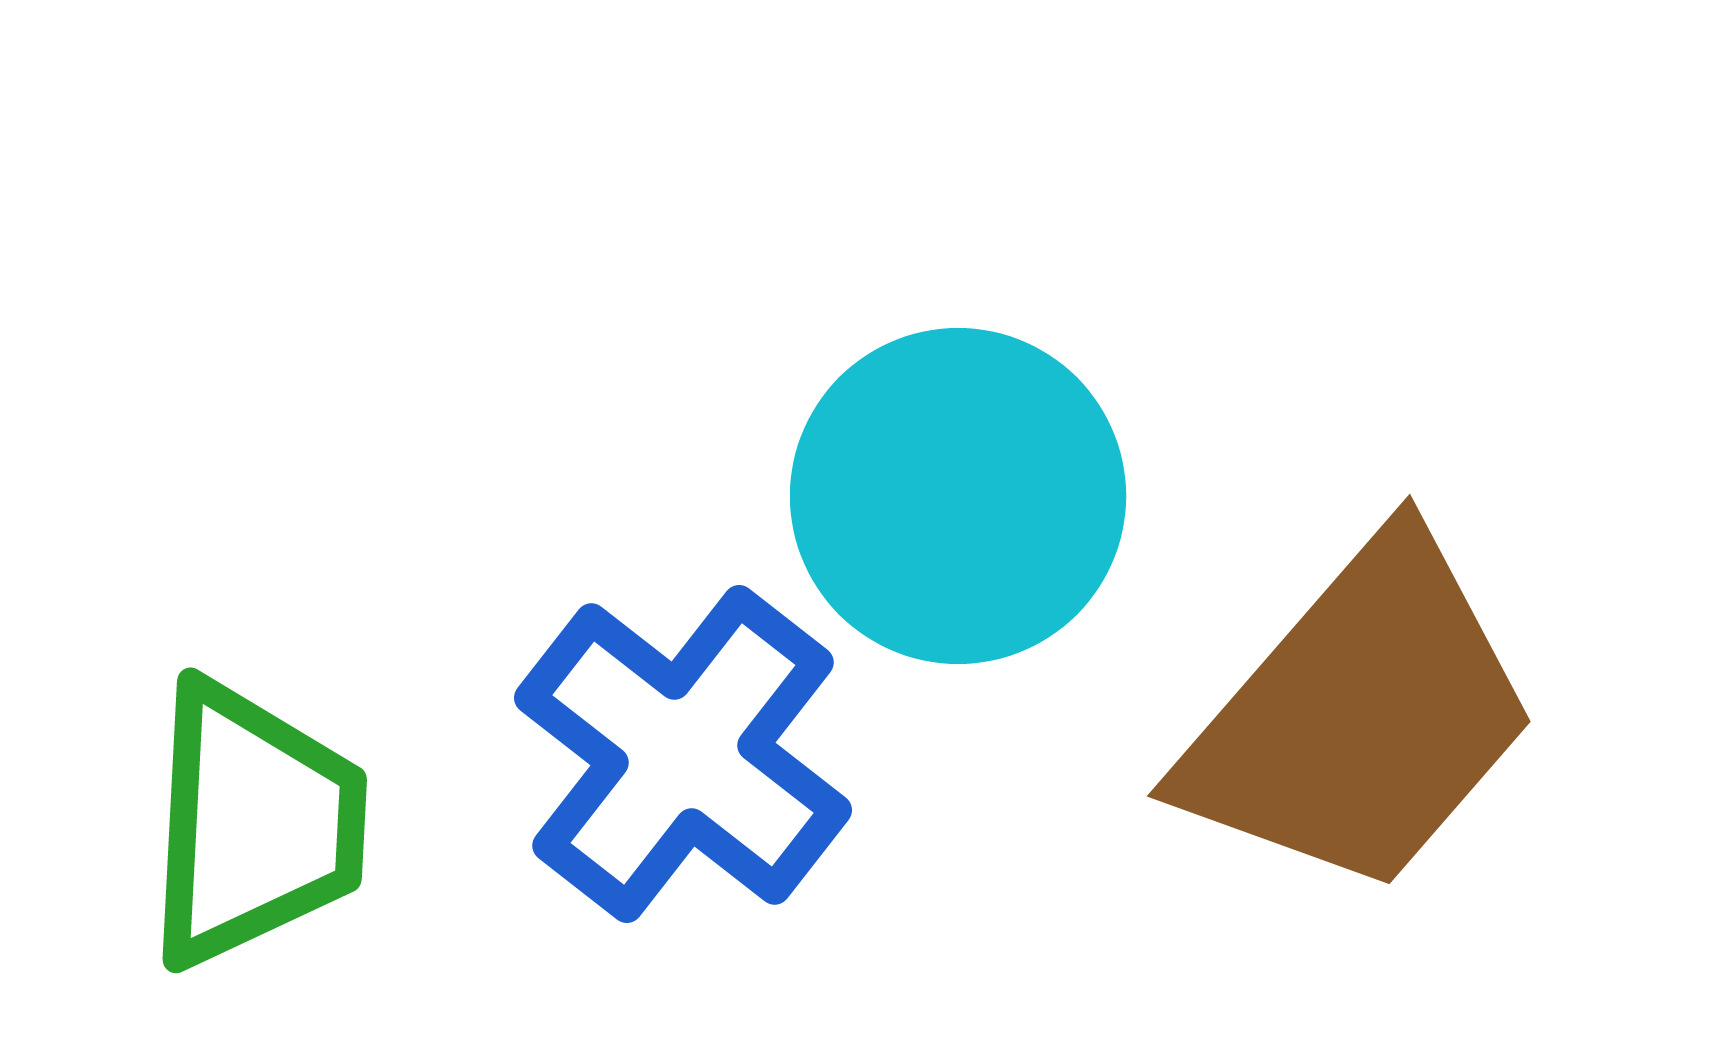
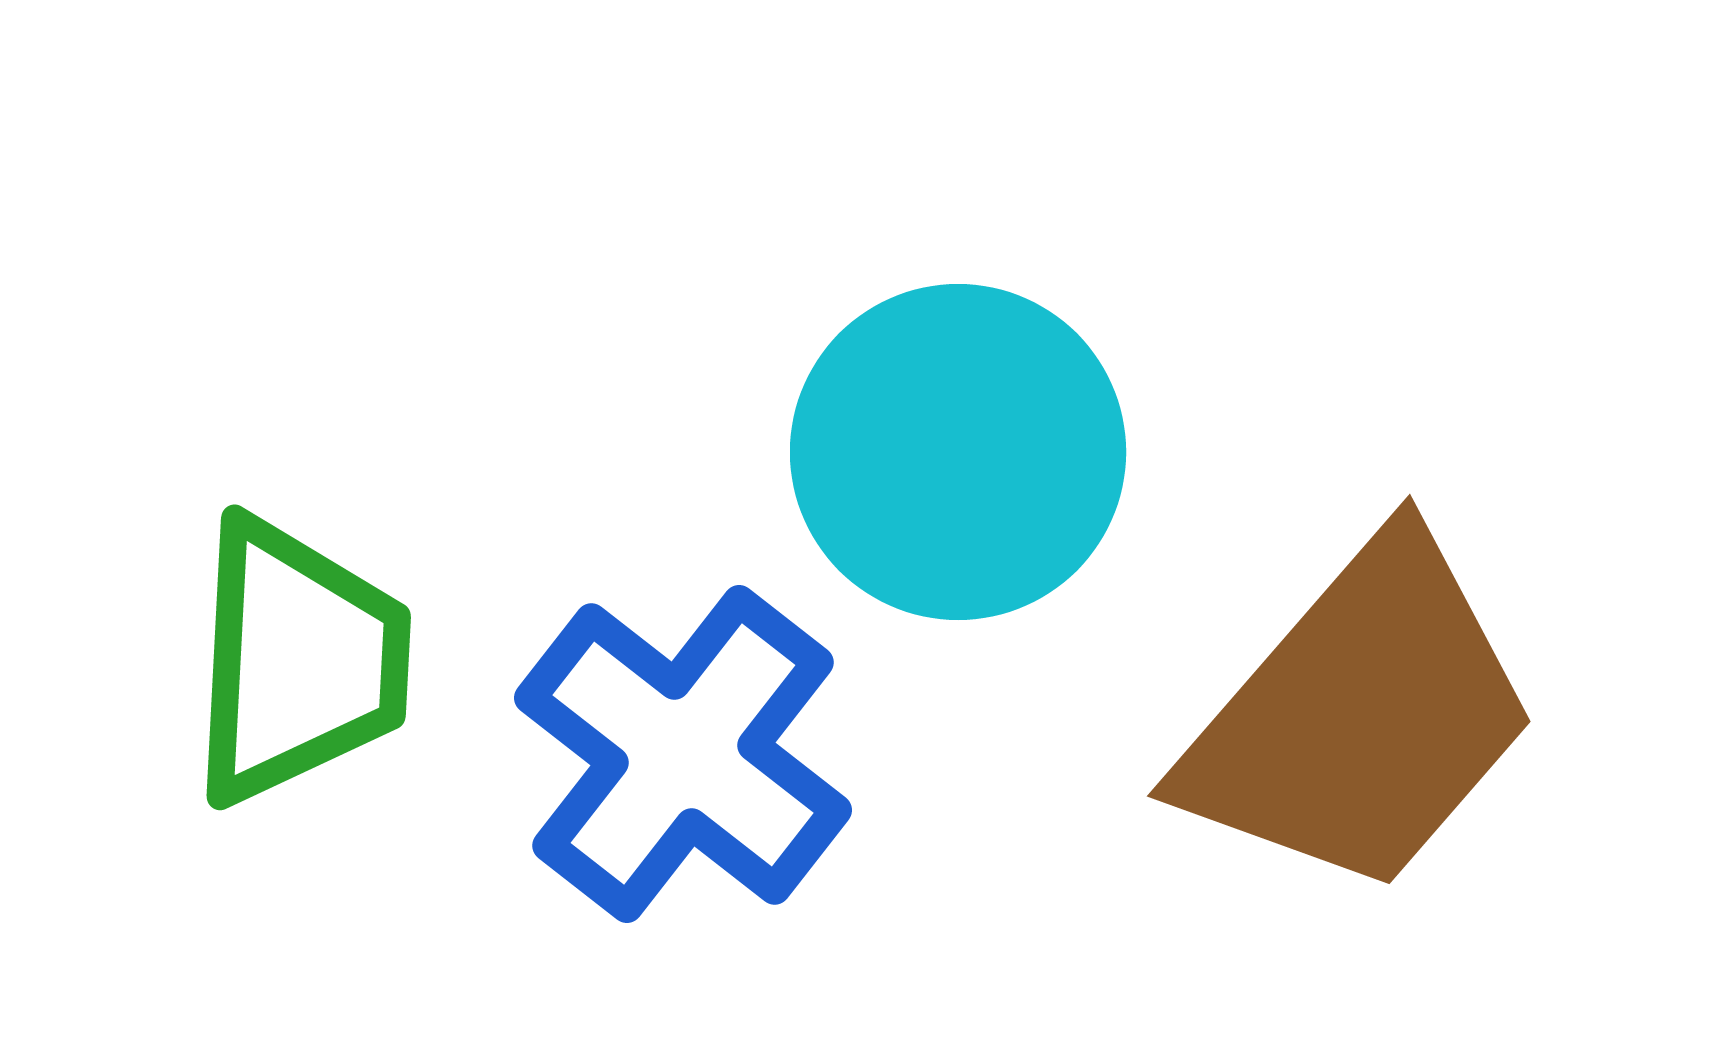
cyan circle: moved 44 px up
green trapezoid: moved 44 px right, 163 px up
